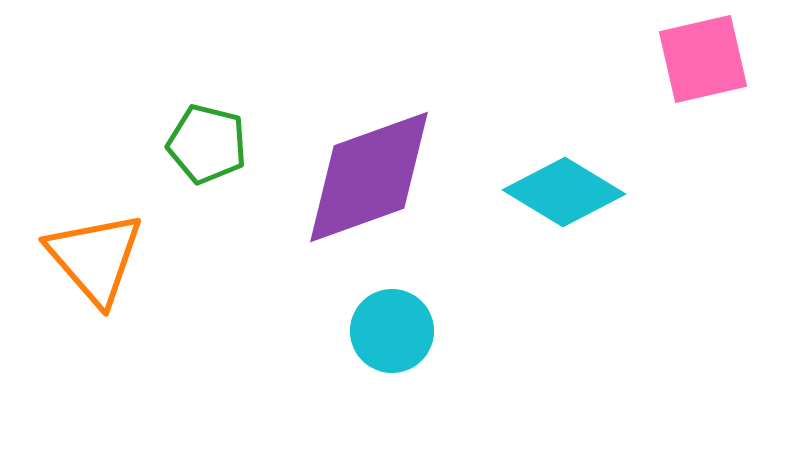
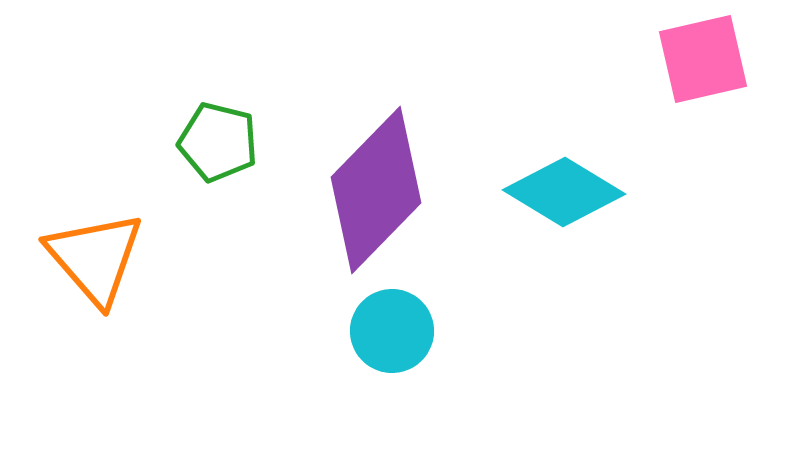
green pentagon: moved 11 px right, 2 px up
purple diamond: moved 7 px right, 13 px down; rotated 26 degrees counterclockwise
